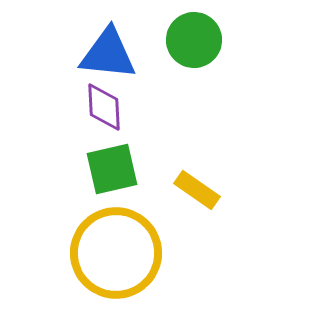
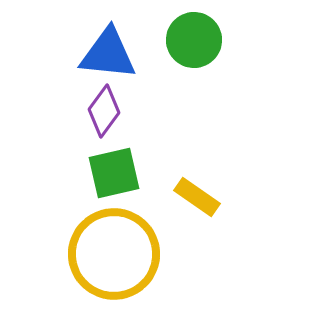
purple diamond: moved 4 px down; rotated 39 degrees clockwise
green square: moved 2 px right, 4 px down
yellow rectangle: moved 7 px down
yellow circle: moved 2 px left, 1 px down
